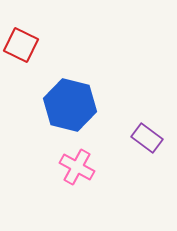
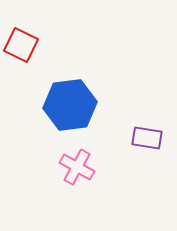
blue hexagon: rotated 21 degrees counterclockwise
purple rectangle: rotated 28 degrees counterclockwise
